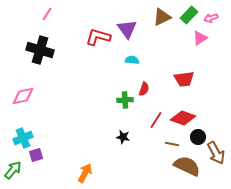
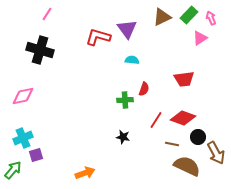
pink arrow: rotated 88 degrees clockwise
orange arrow: rotated 42 degrees clockwise
